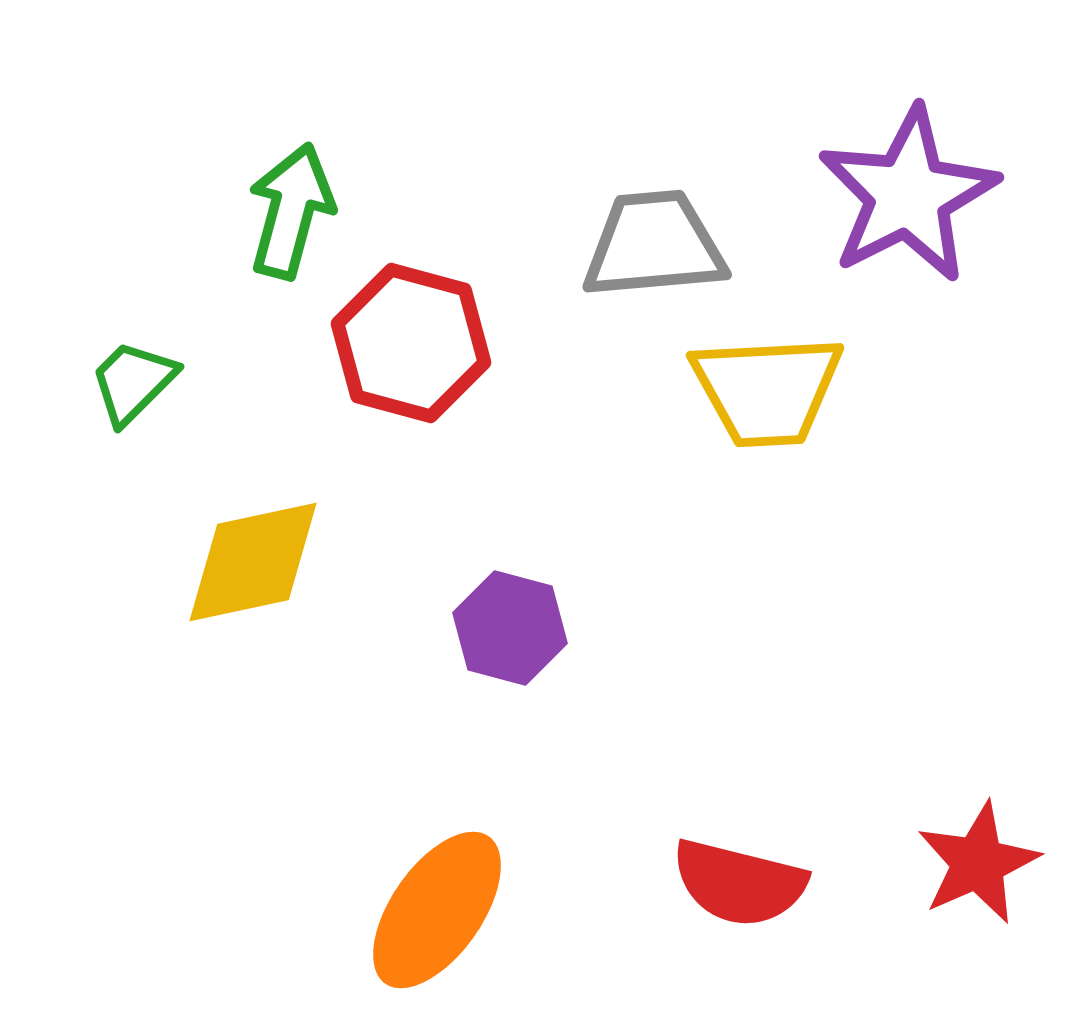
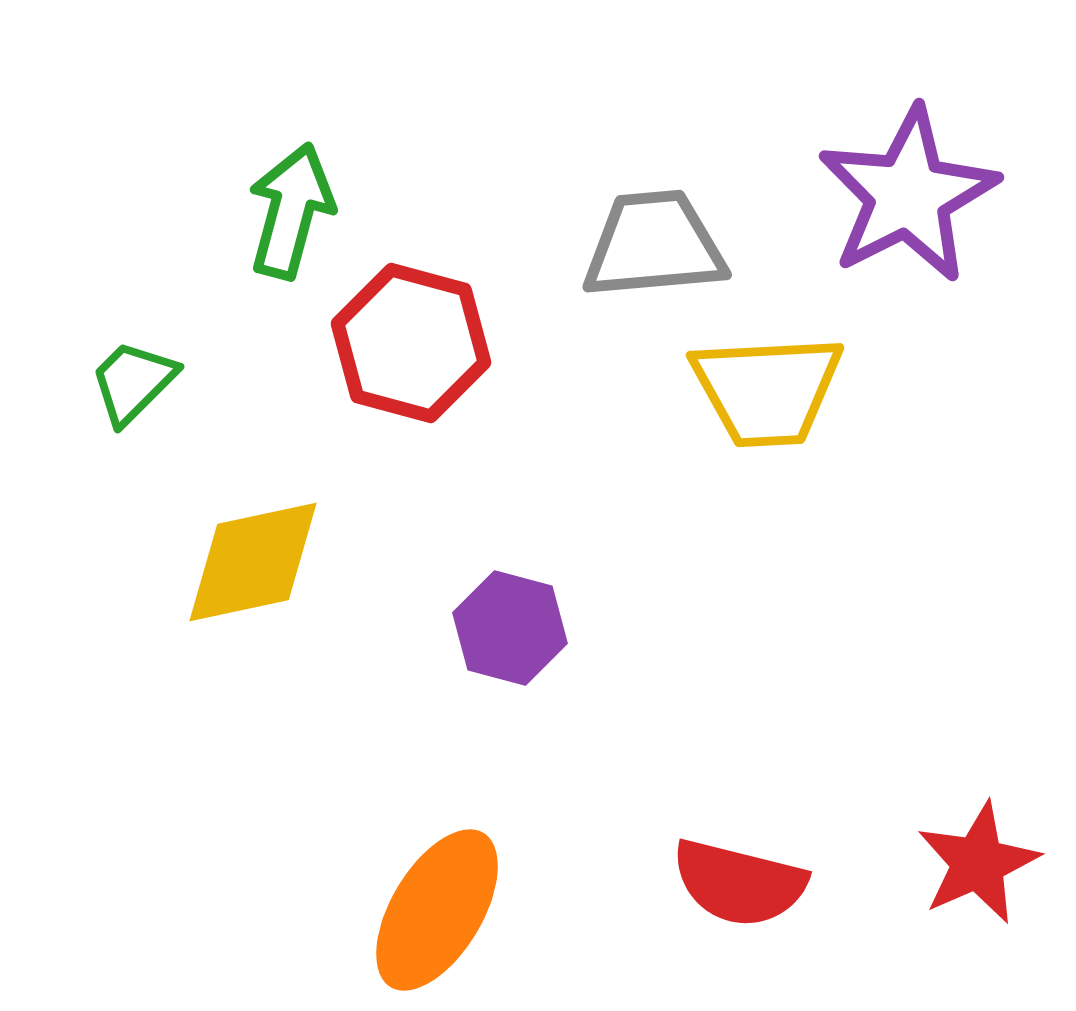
orange ellipse: rotated 4 degrees counterclockwise
